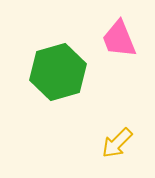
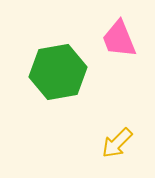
green hexagon: rotated 6 degrees clockwise
